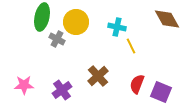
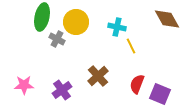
purple square: moved 1 px left, 2 px down
